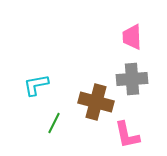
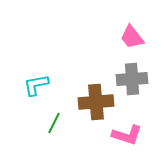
pink trapezoid: rotated 36 degrees counterclockwise
brown cross: rotated 20 degrees counterclockwise
pink L-shape: rotated 60 degrees counterclockwise
